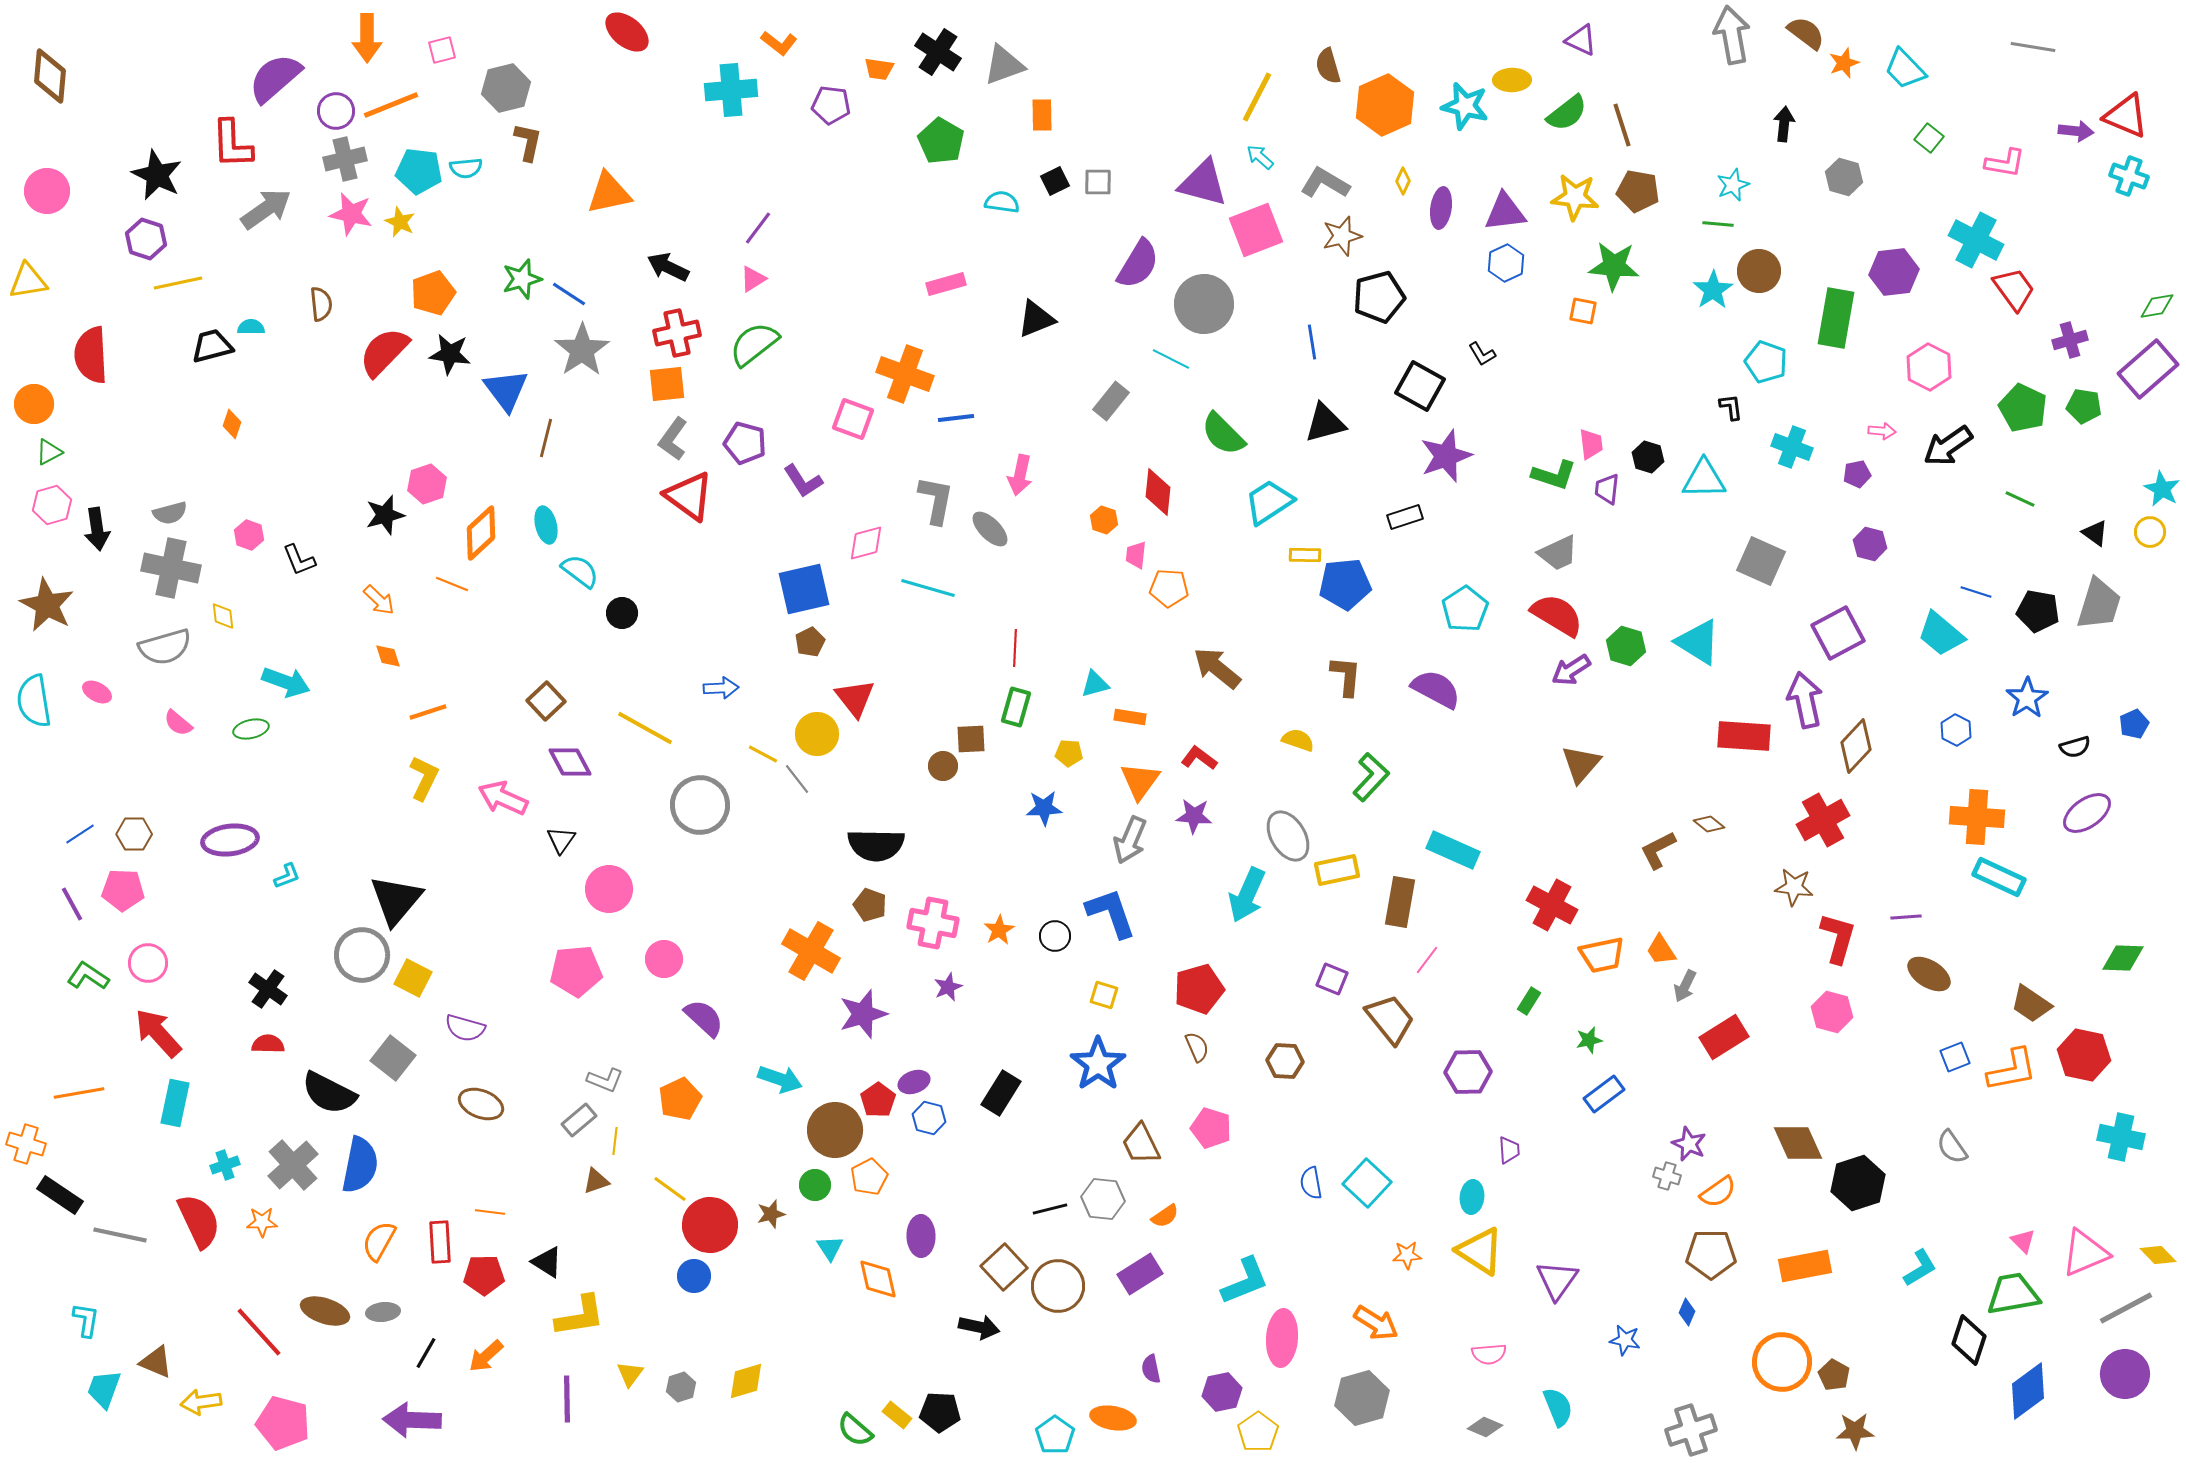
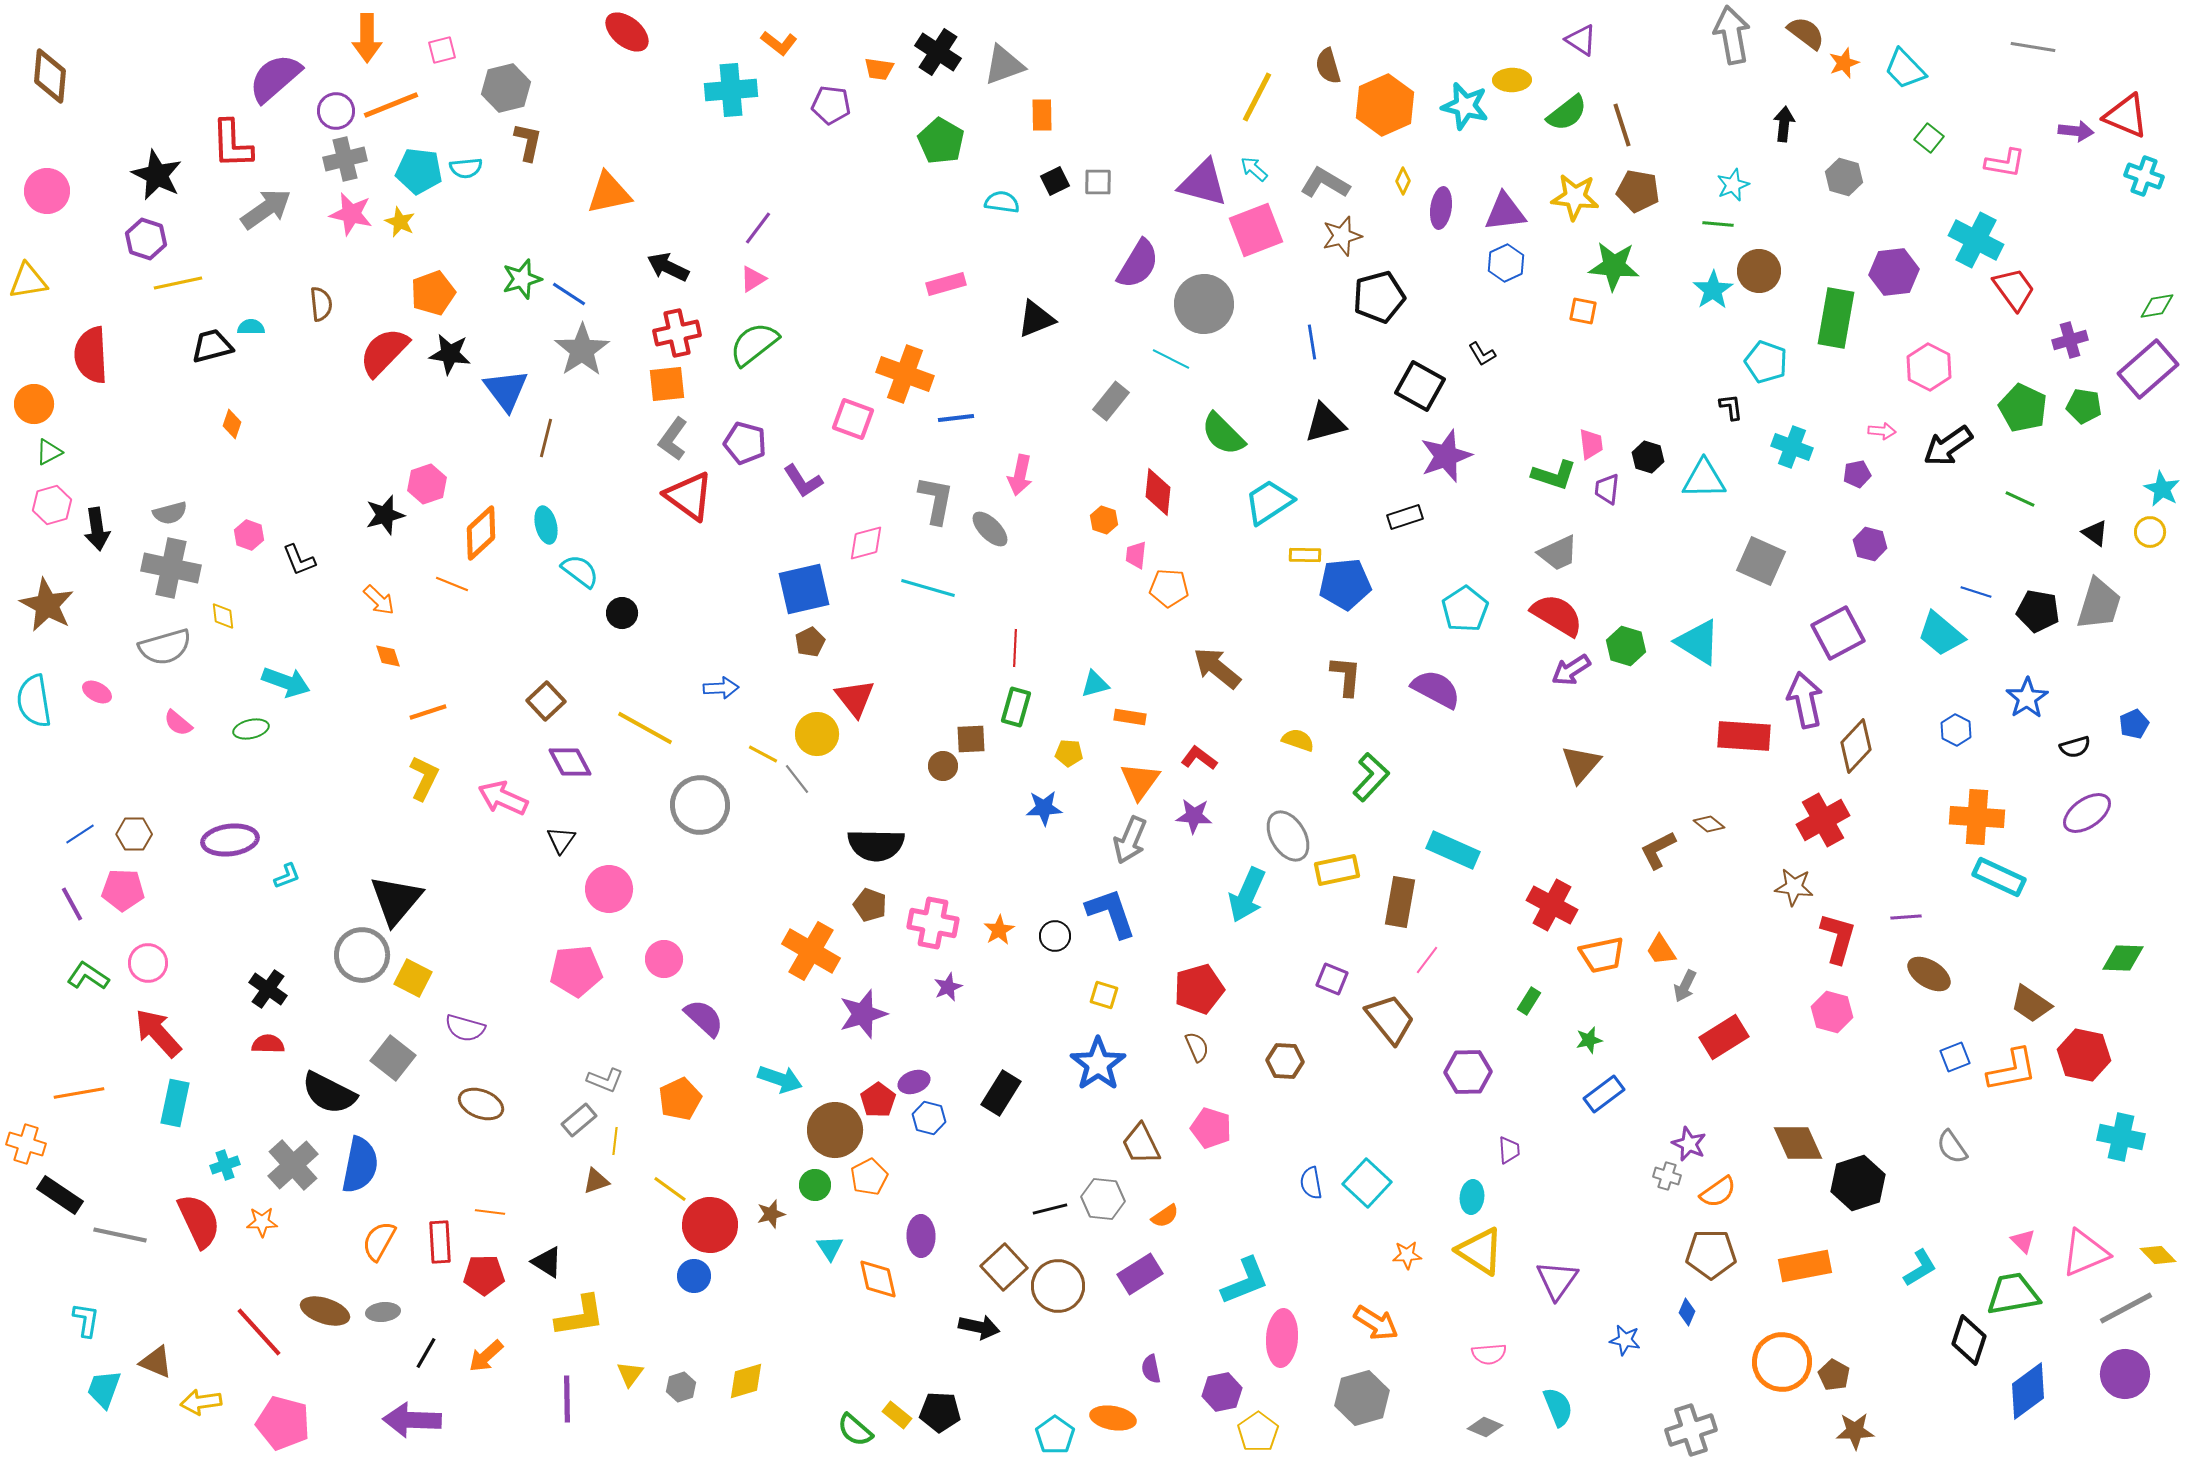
purple triangle at (1581, 40): rotated 8 degrees clockwise
cyan arrow at (1260, 157): moved 6 px left, 12 px down
cyan cross at (2129, 176): moved 15 px right
